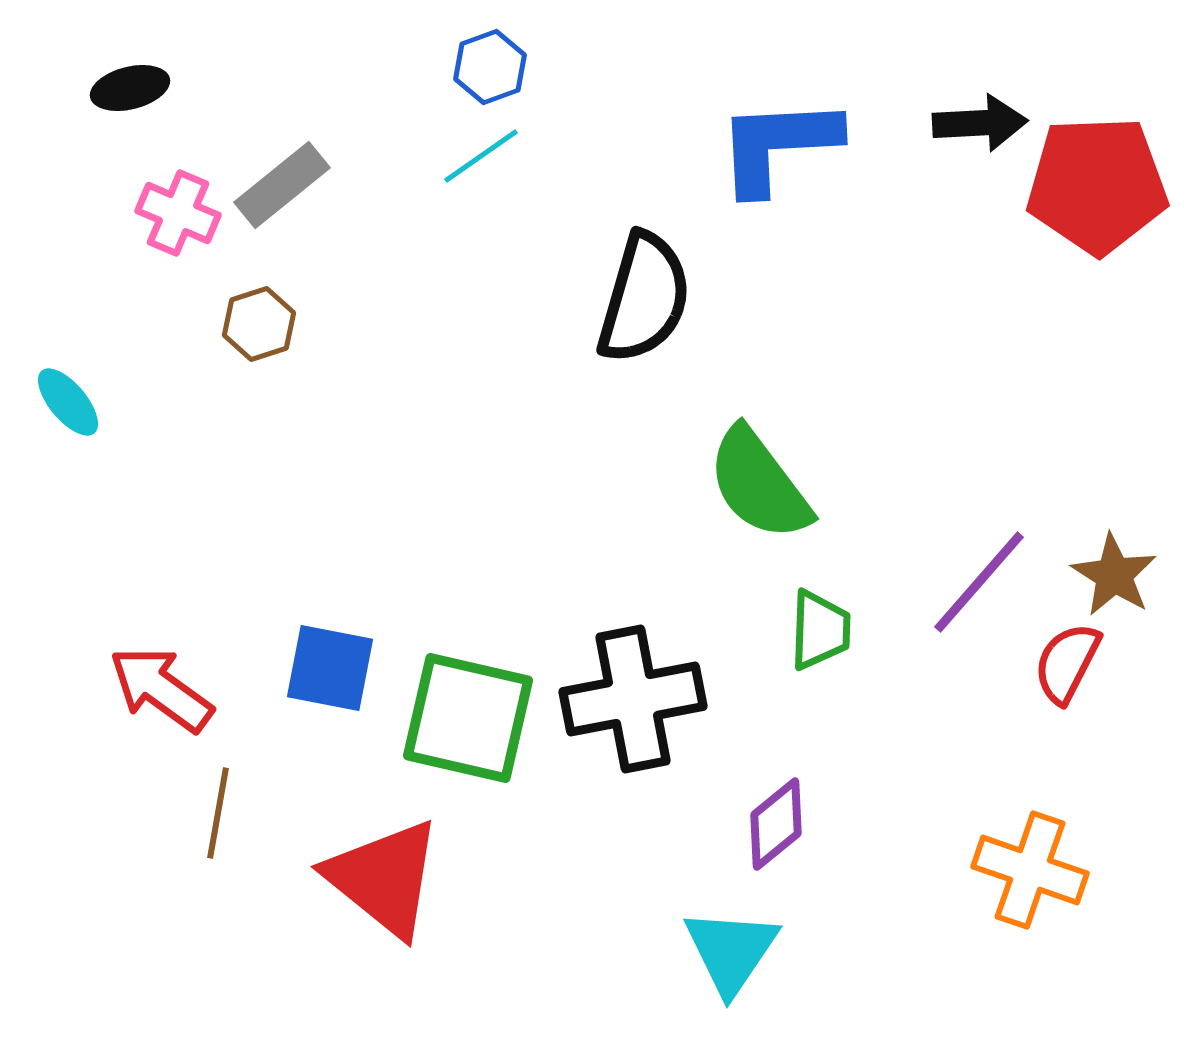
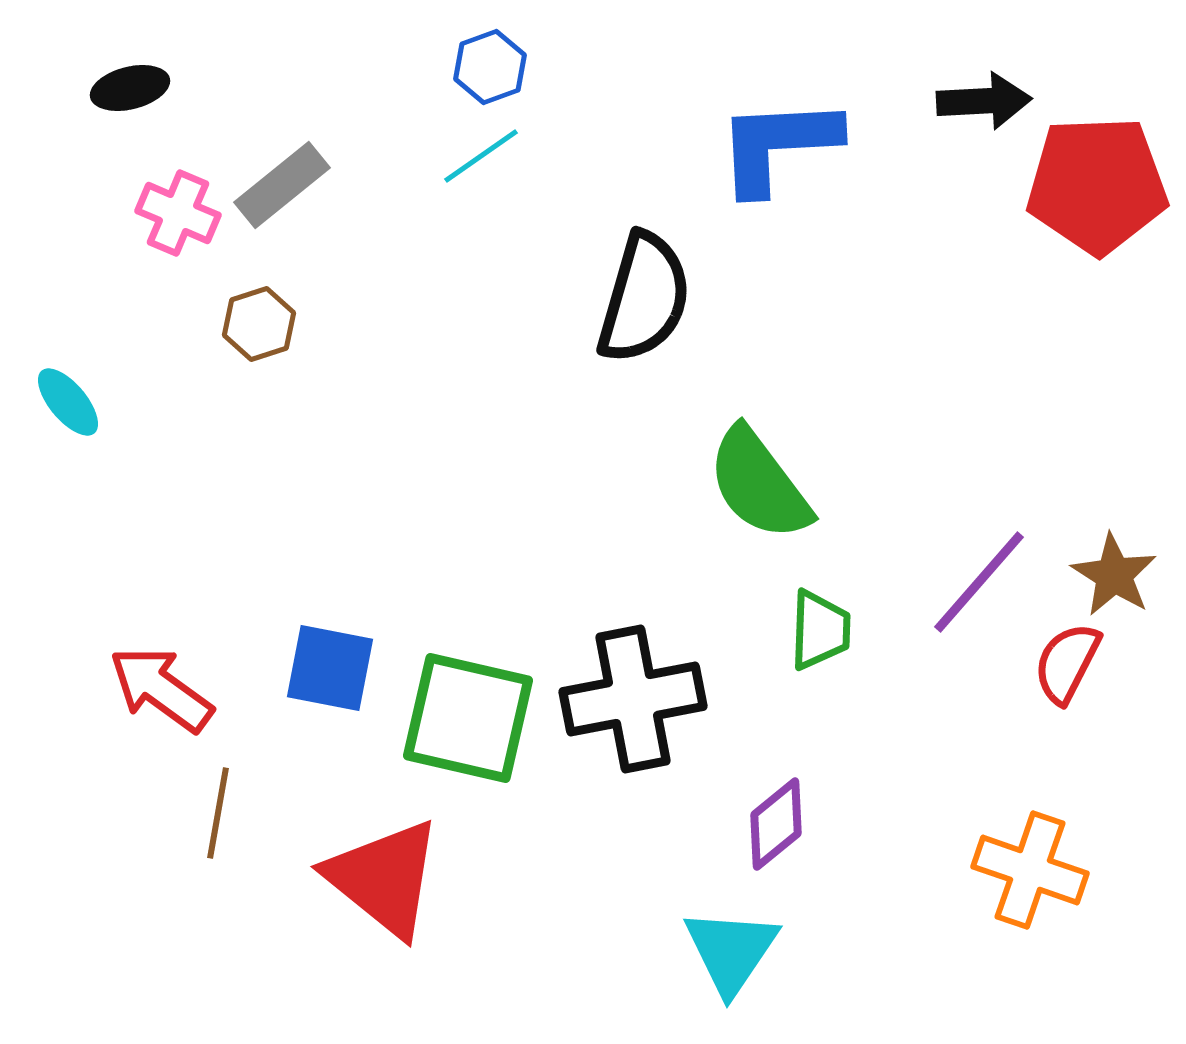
black arrow: moved 4 px right, 22 px up
